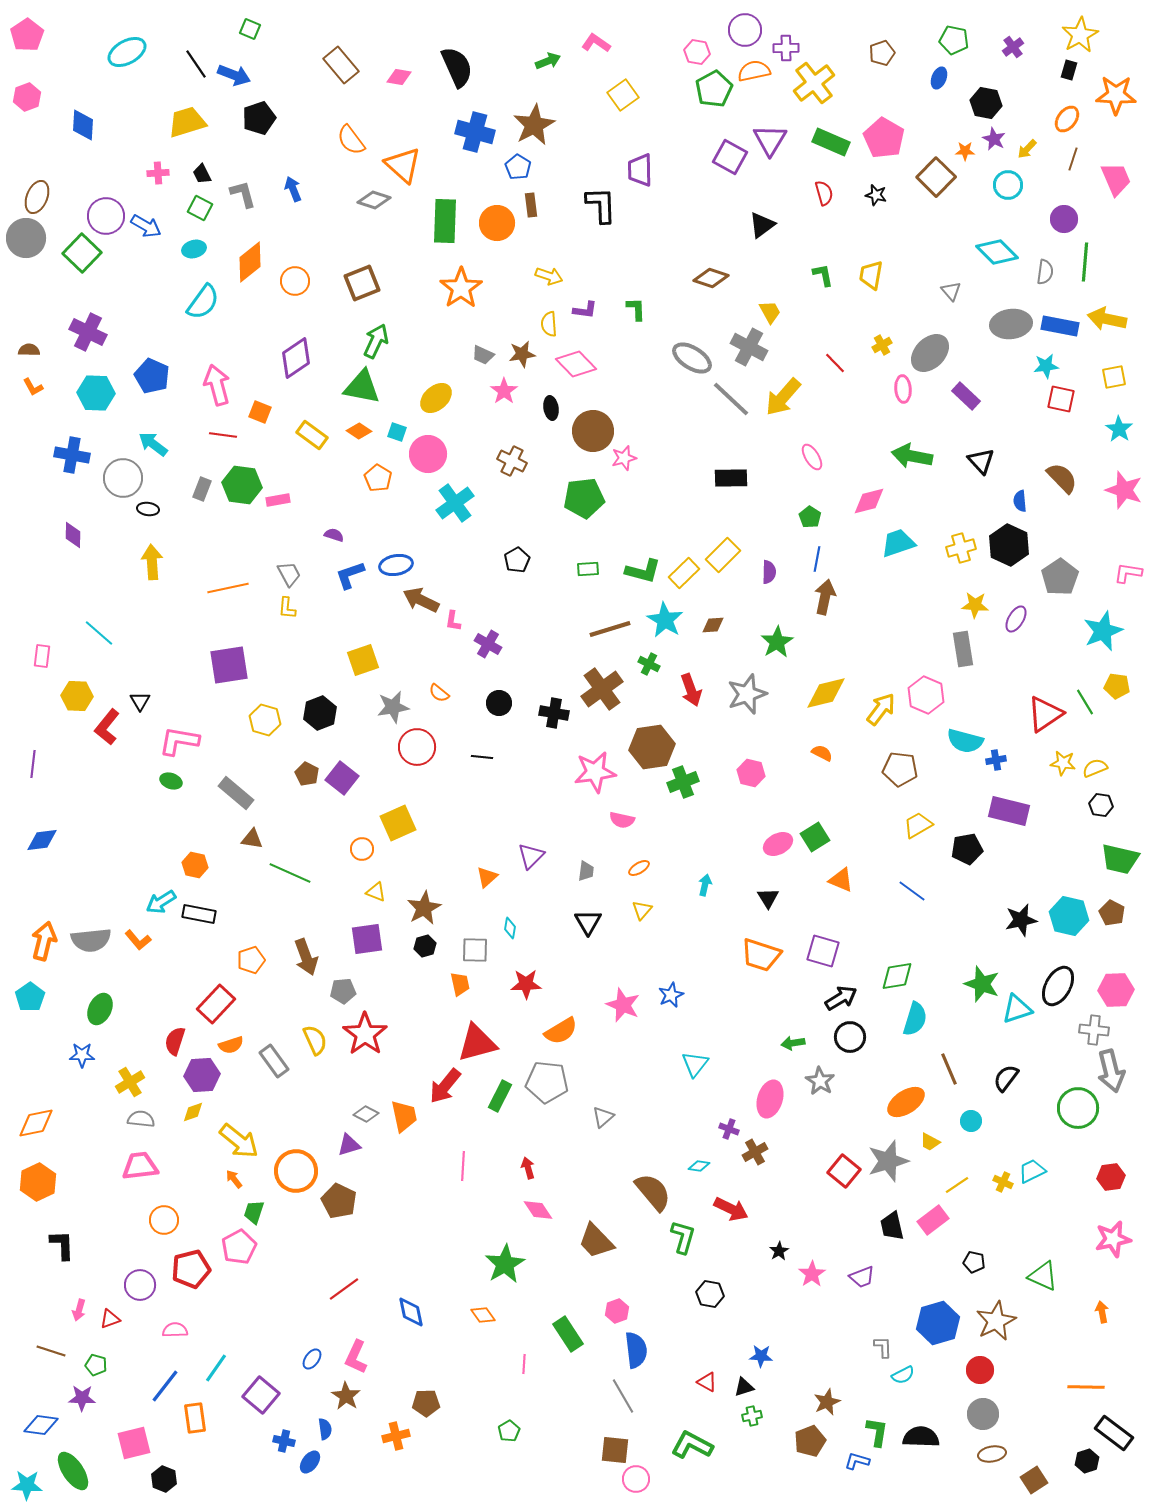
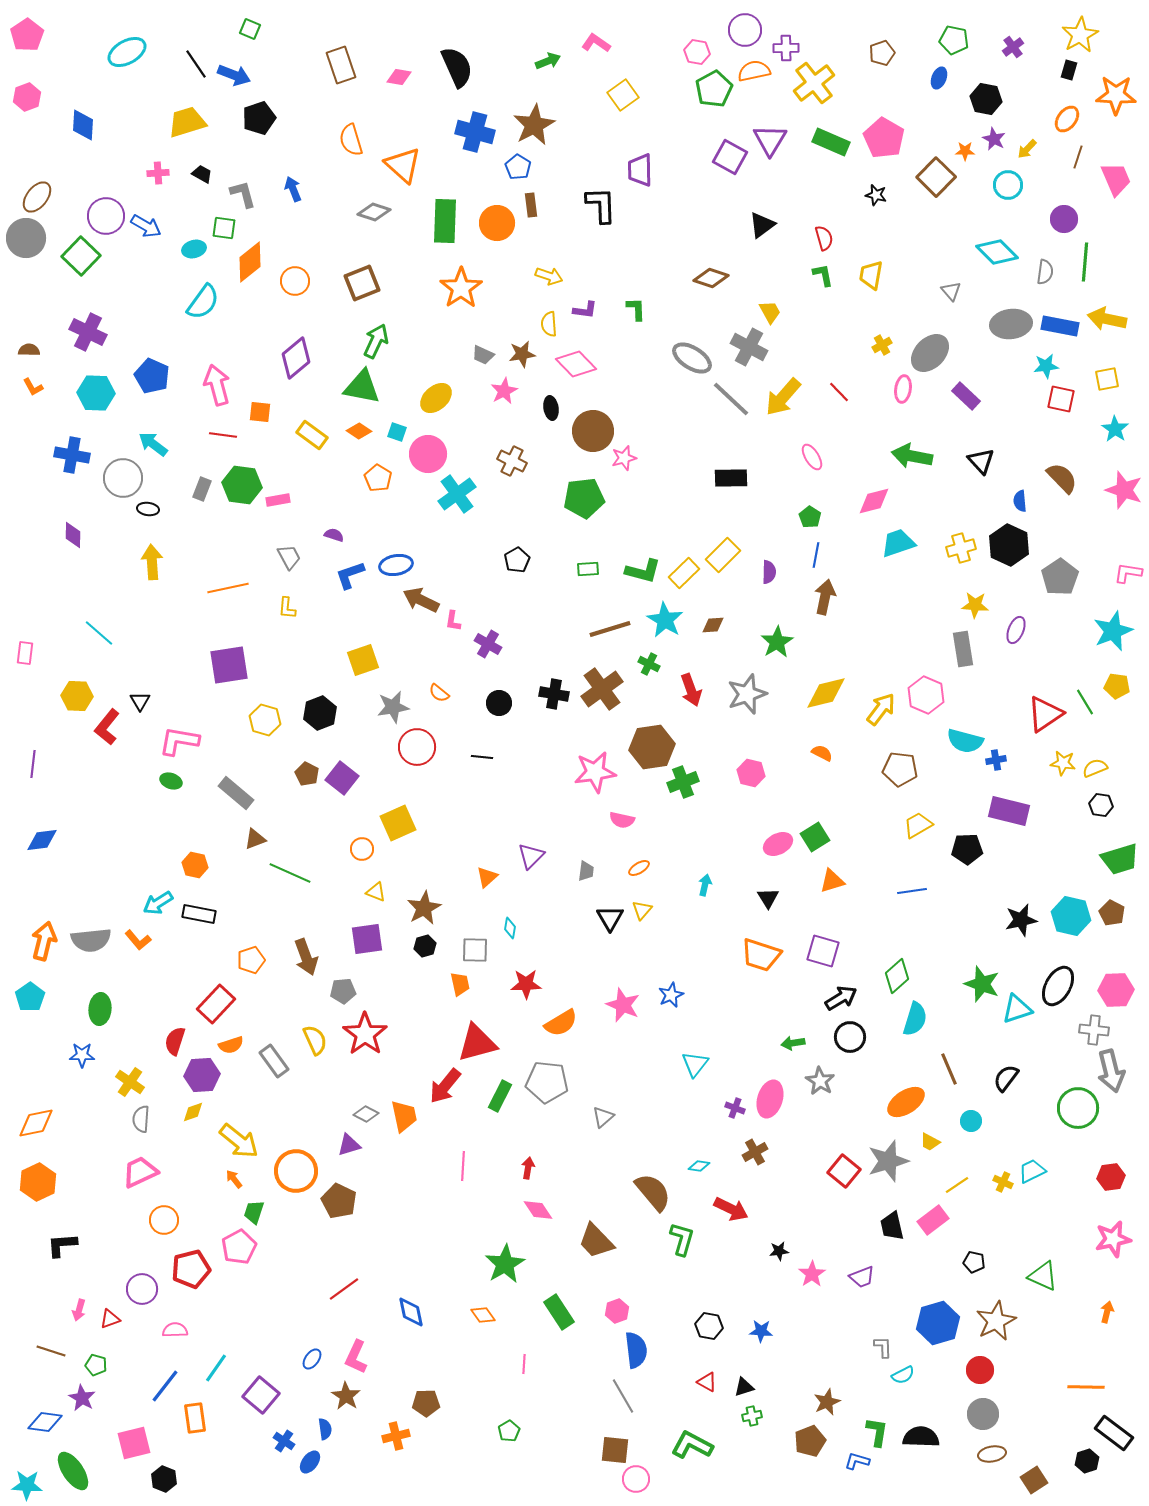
brown rectangle at (341, 65): rotated 21 degrees clockwise
black hexagon at (986, 103): moved 4 px up
orange semicircle at (351, 140): rotated 20 degrees clockwise
brown line at (1073, 159): moved 5 px right, 2 px up
black trapezoid at (202, 174): rotated 145 degrees clockwise
red semicircle at (824, 193): moved 45 px down
brown ellipse at (37, 197): rotated 16 degrees clockwise
gray diamond at (374, 200): moved 12 px down
green square at (200, 208): moved 24 px right, 20 px down; rotated 20 degrees counterclockwise
green square at (82, 253): moved 1 px left, 3 px down
purple diamond at (296, 358): rotated 6 degrees counterclockwise
red line at (835, 363): moved 4 px right, 29 px down
yellow square at (1114, 377): moved 7 px left, 2 px down
pink ellipse at (903, 389): rotated 12 degrees clockwise
pink star at (504, 391): rotated 8 degrees clockwise
orange square at (260, 412): rotated 15 degrees counterclockwise
cyan star at (1119, 429): moved 4 px left
pink diamond at (869, 501): moved 5 px right
cyan cross at (455, 503): moved 2 px right, 9 px up
blue line at (817, 559): moved 1 px left, 4 px up
gray trapezoid at (289, 574): moved 17 px up
purple ellipse at (1016, 619): moved 11 px down; rotated 8 degrees counterclockwise
cyan star at (1103, 631): moved 10 px right
pink rectangle at (42, 656): moved 17 px left, 3 px up
black cross at (554, 713): moved 19 px up
brown triangle at (252, 839): moved 3 px right; rotated 30 degrees counterclockwise
black pentagon at (967, 849): rotated 8 degrees clockwise
green trapezoid at (1120, 859): rotated 30 degrees counterclockwise
orange triangle at (841, 880): moved 9 px left, 1 px down; rotated 40 degrees counterclockwise
blue line at (912, 891): rotated 44 degrees counterclockwise
cyan arrow at (161, 902): moved 3 px left, 1 px down
cyan hexagon at (1069, 916): moved 2 px right
black triangle at (588, 922): moved 22 px right, 4 px up
green diamond at (897, 976): rotated 32 degrees counterclockwise
green ellipse at (100, 1009): rotated 20 degrees counterclockwise
orange semicircle at (561, 1031): moved 8 px up
yellow cross at (130, 1082): rotated 24 degrees counterclockwise
gray semicircle at (141, 1119): rotated 92 degrees counterclockwise
purple cross at (729, 1129): moved 6 px right, 21 px up
pink trapezoid at (140, 1166): moved 6 px down; rotated 18 degrees counterclockwise
red arrow at (528, 1168): rotated 25 degrees clockwise
green L-shape at (683, 1237): moved 1 px left, 2 px down
black L-shape at (62, 1245): rotated 92 degrees counterclockwise
black star at (779, 1251): rotated 24 degrees clockwise
purple circle at (140, 1285): moved 2 px right, 4 px down
black hexagon at (710, 1294): moved 1 px left, 32 px down
orange arrow at (1102, 1312): moved 5 px right; rotated 25 degrees clockwise
green rectangle at (568, 1334): moved 9 px left, 22 px up
blue star at (761, 1356): moved 25 px up
purple star at (82, 1398): rotated 28 degrees clockwise
blue diamond at (41, 1425): moved 4 px right, 3 px up
blue cross at (284, 1441): rotated 20 degrees clockwise
